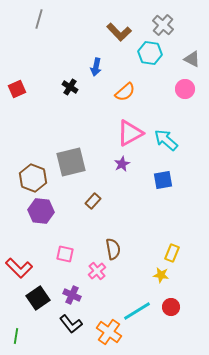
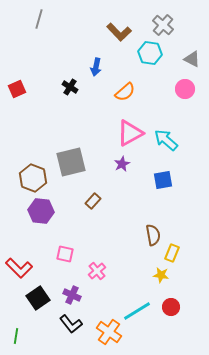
brown semicircle: moved 40 px right, 14 px up
